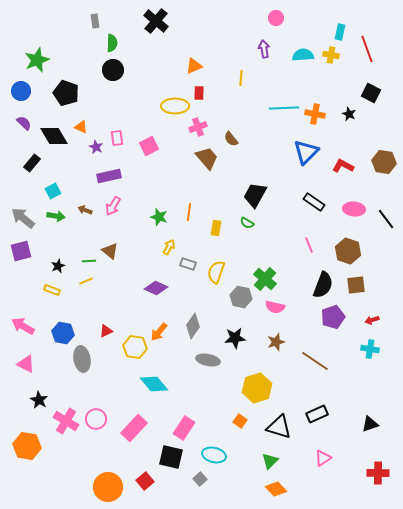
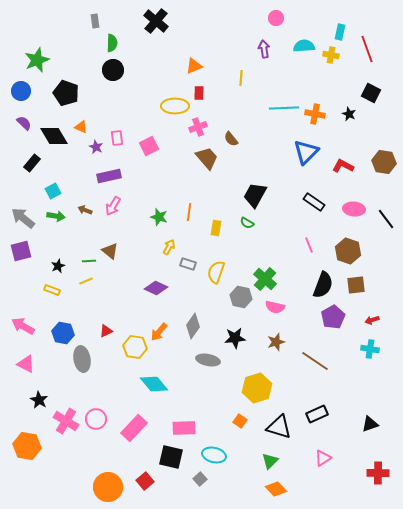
cyan semicircle at (303, 55): moved 1 px right, 9 px up
purple pentagon at (333, 317): rotated 10 degrees counterclockwise
pink rectangle at (184, 428): rotated 55 degrees clockwise
